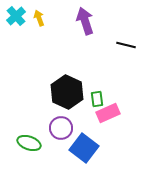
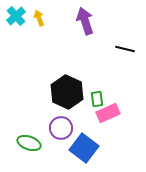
black line: moved 1 px left, 4 px down
